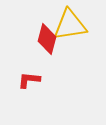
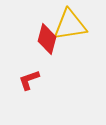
red L-shape: rotated 25 degrees counterclockwise
